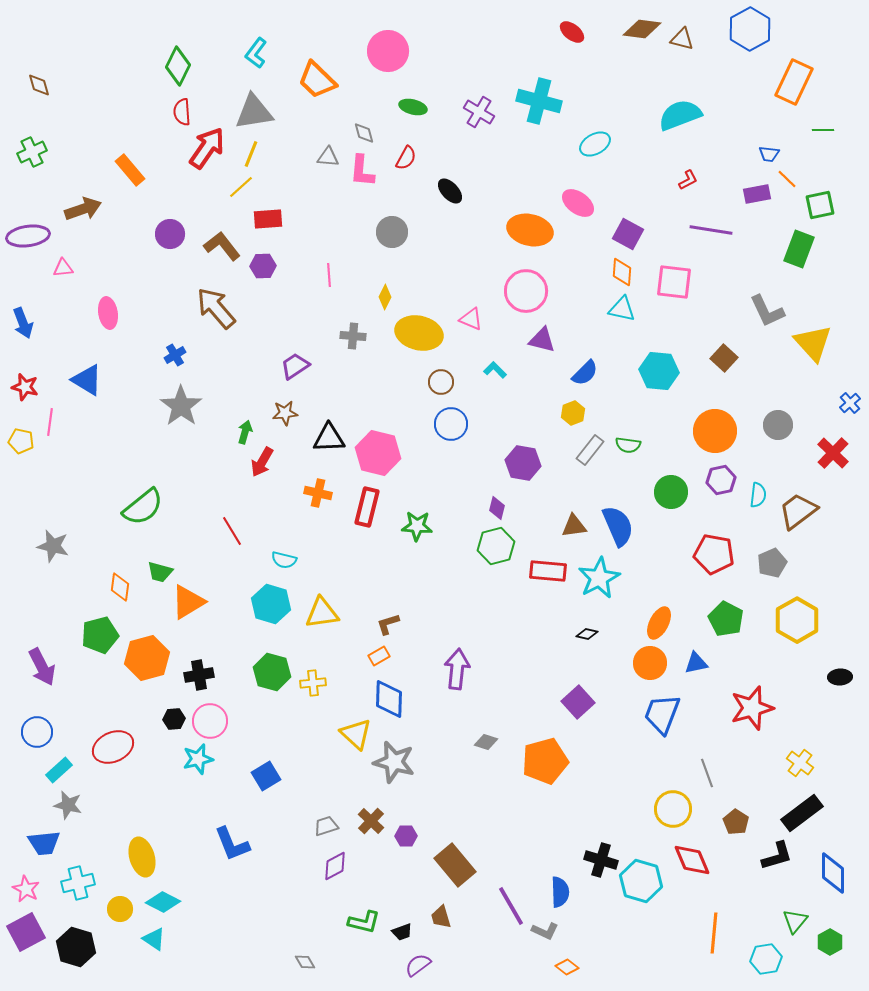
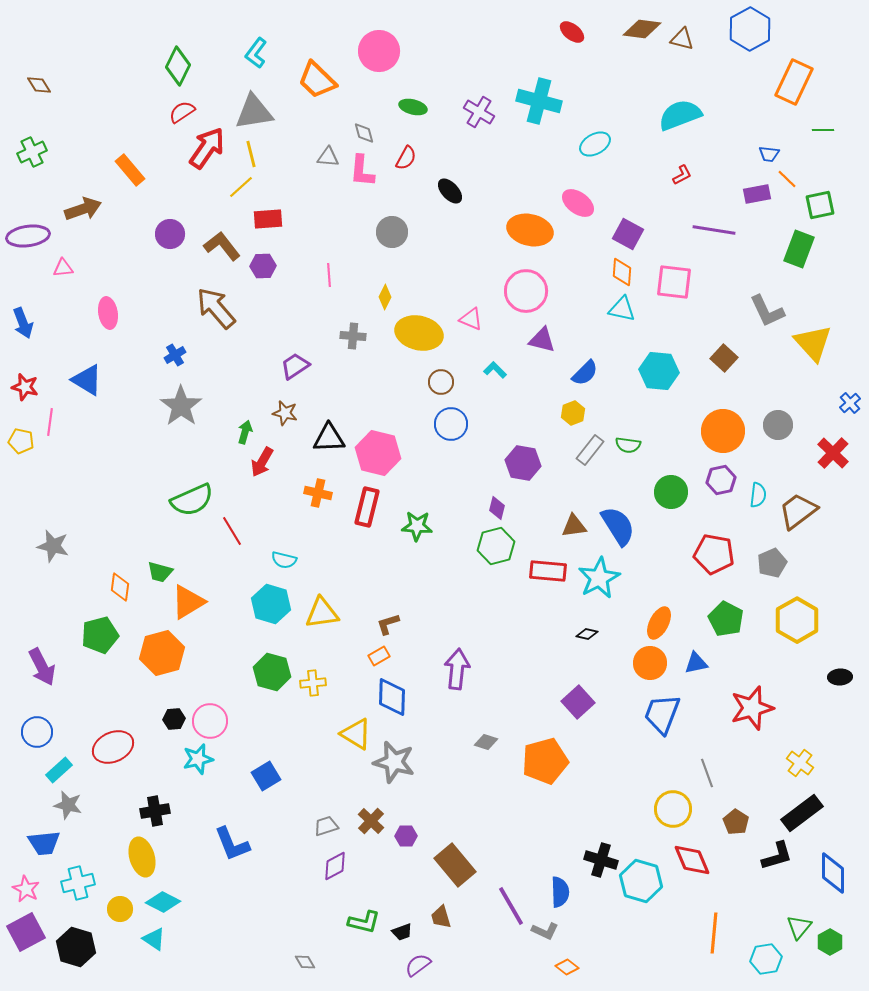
pink circle at (388, 51): moved 9 px left
brown diamond at (39, 85): rotated 15 degrees counterclockwise
red semicircle at (182, 112): rotated 60 degrees clockwise
yellow line at (251, 154): rotated 36 degrees counterclockwise
red L-shape at (688, 180): moved 6 px left, 5 px up
purple line at (711, 230): moved 3 px right
brown star at (285, 413): rotated 20 degrees clockwise
orange circle at (715, 431): moved 8 px right
green semicircle at (143, 507): moved 49 px right, 7 px up; rotated 15 degrees clockwise
blue semicircle at (618, 526): rotated 9 degrees counterclockwise
orange hexagon at (147, 658): moved 15 px right, 5 px up
black cross at (199, 675): moved 44 px left, 136 px down
blue diamond at (389, 699): moved 3 px right, 2 px up
yellow triangle at (356, 734): rotated 12 degrees counterclockwise
green triangle at (795, 921): moved 4 px right, 6 px down
